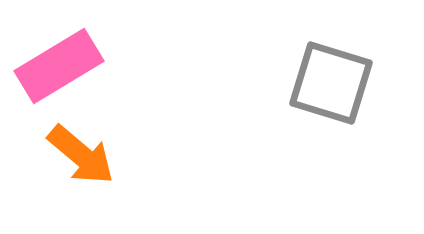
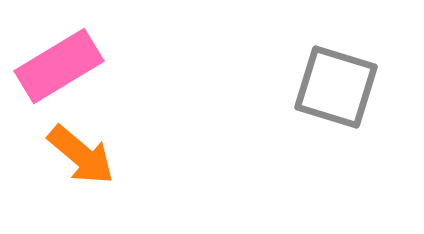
gray square: moved 5 px right, 4 px down
